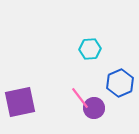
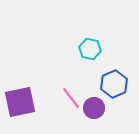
cyan hexagon: rotated 15 degrees clockwise
blue hexagon: moved 6 px left, 1 px down
pink line: moved 9 px left
